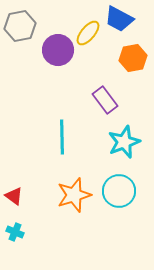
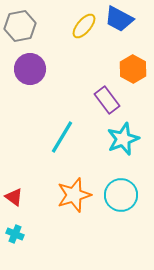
yellow ellipse: moved 4 px left, 7 px up
purple circle: moved 28 px left, 19 px down
orange hexagon: moved 11 px down; rotated 20 degrees counterclockwise
purple rectangle: moved 2 px right
cyan line: rotated 32 degrees clockwise
cyan star: moved 1 px left, 3 px up
cyan circle: moved 2 px right, 4 px down
red triangle: moved 1 px down
cyan cross: moved 2 px down
